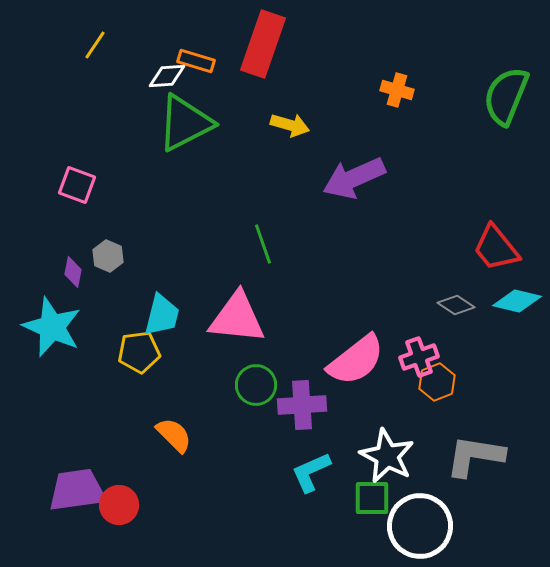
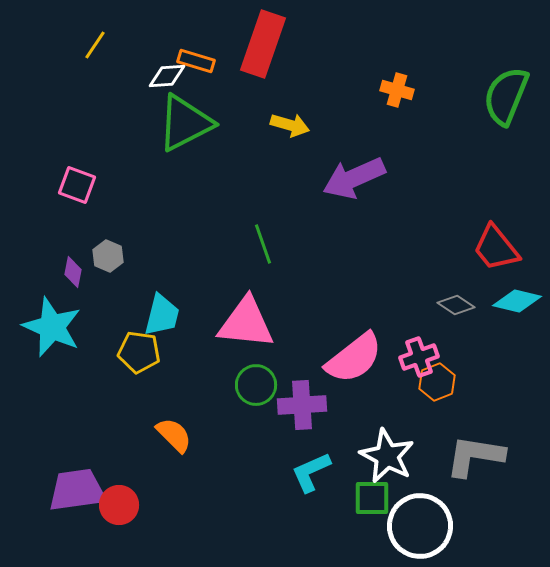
pink triangle: moved 9 px right, 5 px down
yellow pentagon: rotated 15 degrees clockwise
pink semicircle: moved 2 px left, 2 px up
